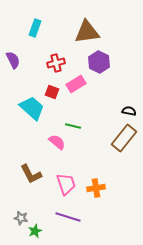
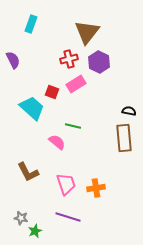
cyan rectangle: moved 4 px left, 4 px up
brown triangle: rotated 44 degrees counterclockwise
red cross: moved 13 px right, 4 px up
brown rectangle: rotated 44 degrees counterclockwise
brown L-shape: moved 3 px left, 2 px up
